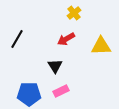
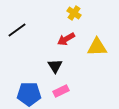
yellow cross: rotated 16 degrees counterclockwise
black line: moved 9 px up; rotated 24 degrees clockwise
yellow triangle: moved 4 px left, 1 px down
